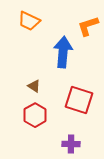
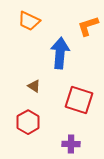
blue arrow: moved 3 px left, 1 px down
red hexagon: moved 7 px left, 7 px down
